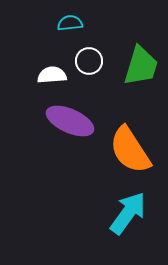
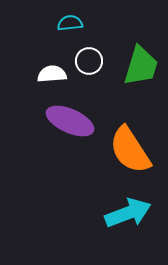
white semicircle: moved 1 px up
cyan arrow: rotated 33 degrees clockwise
